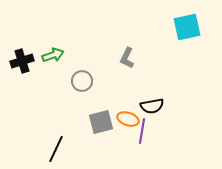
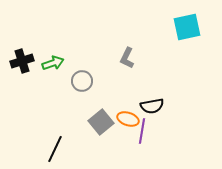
green arrow: moved 8 px down
gray square: rotated 25 degrees counterclockwise
black line: moved 1 px left
